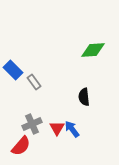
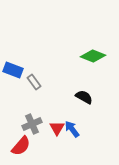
green diamond: moved 6 px down; rotated 25 degrees clockwise
blue rectangle: rotated 24 degrees counterclockwise
black semicircle: rotated 126 degrees clockwise
